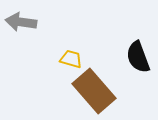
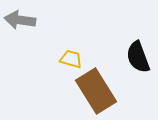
gray arrow: moved 1 px left, 2 px up
brown rectangle: moved 2 px right; rotated 9 degrees clockwise
